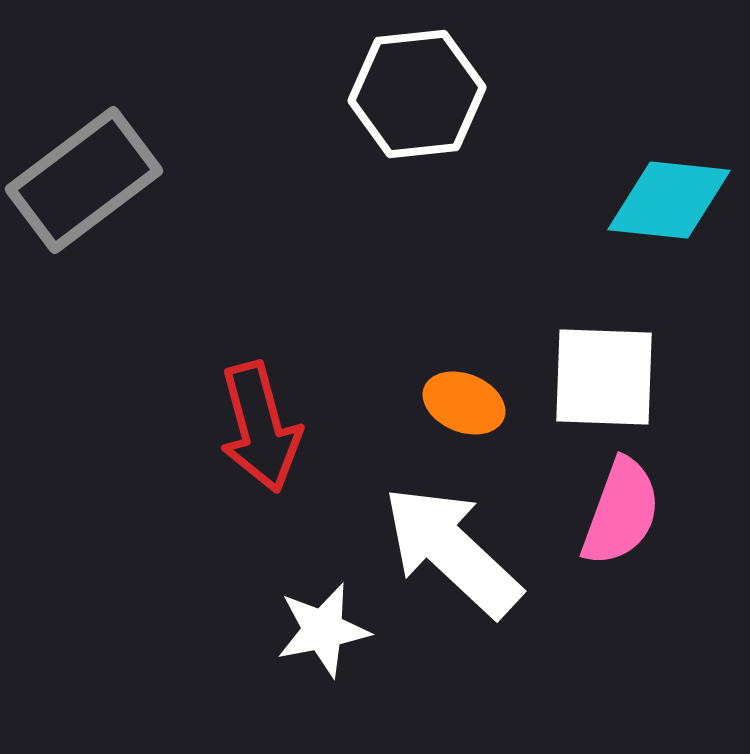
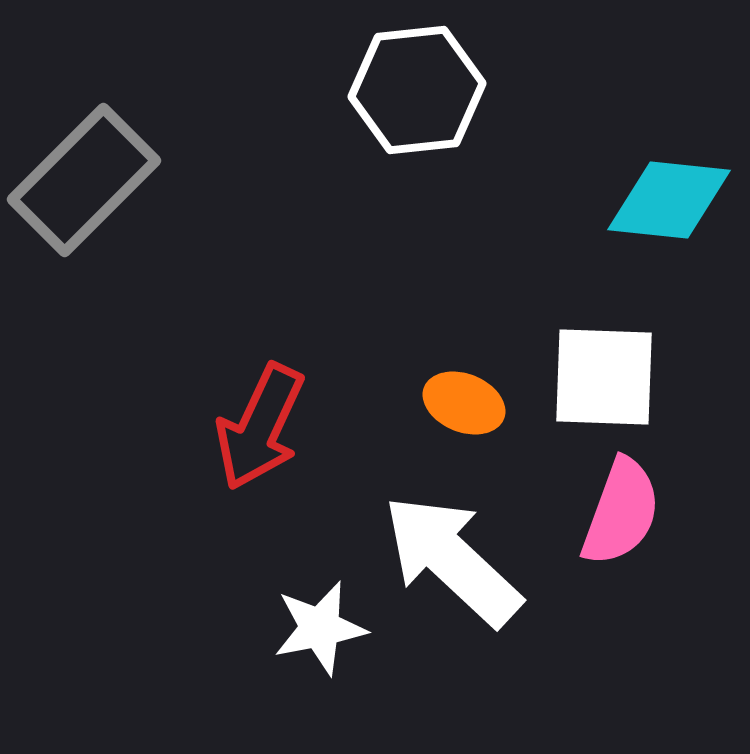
white hexagon: moved 4 px up
gray rectangle: rotated 8 degrees counterclockwise
red arrow: rotated 40 degrees clockwise
white arrow: moved 9 px down
white star: moved 3 px left, 2 px up
